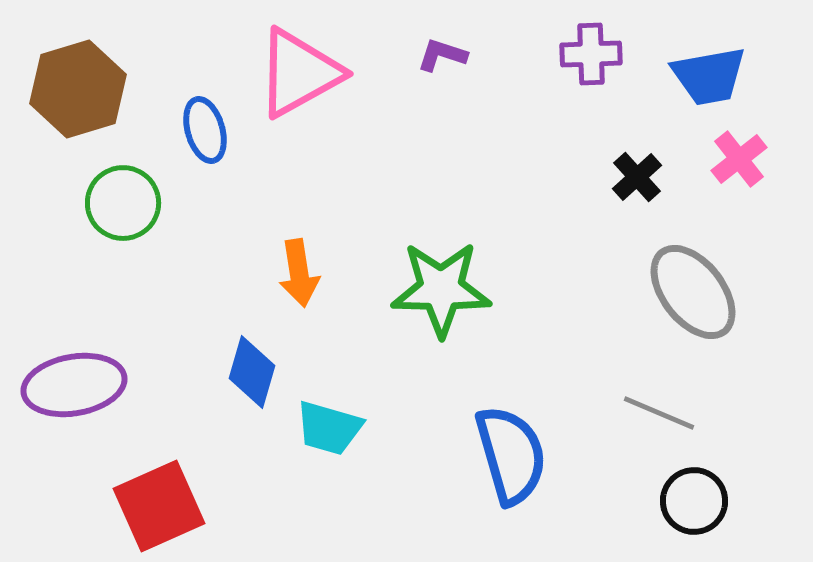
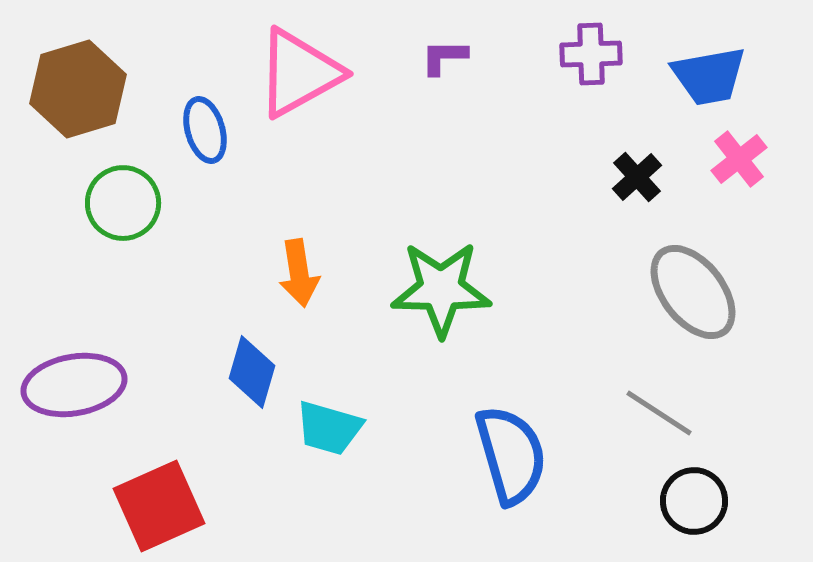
purple L-shape: moved 2 px right, 2 px down; rotated 18 degrees counterclockwise
gray line: rotated 10 degrees clockwise
